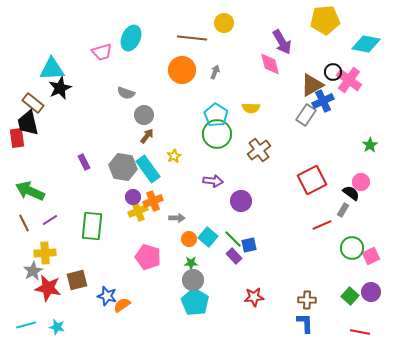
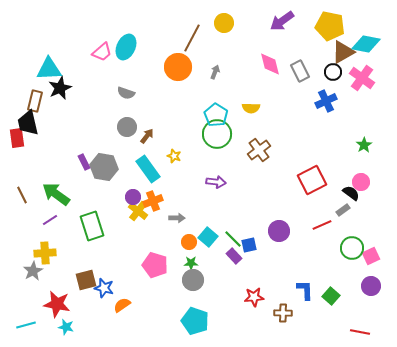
yellow pentagon at (325, 20): moved 5 px right, 6 px down; rotated 16 degrees clockwise
cyan ellipse at (131, 38): moved 5 px left, 9 px down
brown line at (192, 38): rotated 68 degrees counterclockwise
purple arrow at (282, 42): moved 21 px up; rotated 85 degrees clockwise
pink trapezoid at (102, 52): rotated 25 degrees counterclockwise
cyan triangle at (52, 69): moved 3 px left
orange circle at (182, 70): moved 4 px left, 3 px up
pink cross at (349, 80): moved 13 px right, 2 px up
brown triangle at (312, 85): moved 31 px right, 33 px up
blue cross at (323, 101): moved 3 px right
brown rectangle at (33, 103): moved 2 px right, 2 px up; rotated 65 degrees clockwise
gray circle at (144, 115): moved 17 px left, 12 px down
gray rectangle at (306, 115): moved 6 px left, 44 px up; rotated 60 degrees counterclockwise
green star at (370, 145): moved 6 px left
yellow star at (174, 156): rotated 24 degrees counterclockwise
gray hexagon at (123, 167): moved 19 px left
purple arrow at (213, 181): moved 3 px right, 1 px down
green arrow at (30, 191): moved 26 px right, 3 px down; rotated 12 degrees clockwise
purple circle at (241, 201): moved 38 px right, 30 px down
gray rectangle at (343, 210): rotated 24 degrees clockwise
yellow cross at (138, 211): rotated 30 degrees counterclockwise
brown line at (24, 223): moved 2 px left, 28 px up
green rectangle at (92, 226): rotated 24 degrees counterclockwise
orange circle at (189, 239): moved 3 px down
pink pentagon at (148, 257): moved 7 px right, 8 px down
brown square at (77, 280): moved 9 px right
red star at (48, 288): moved 9 px right, 16 px down
purple circle at (371, 292): moved 6 px up
blue star at (107, 296): moved 3 px left, 8 px up
green square at (350, 296): moved 19 px left
brown cross at (307, 300): moved 24 px left, 13 px down
cyan pentagon at (195, 302): moved 19 px down; rotated 12 degrees counterclockwise
blue L-shape at (305, 323): moved 33 px up
cyan star at (57, 327): moved 9 px right
